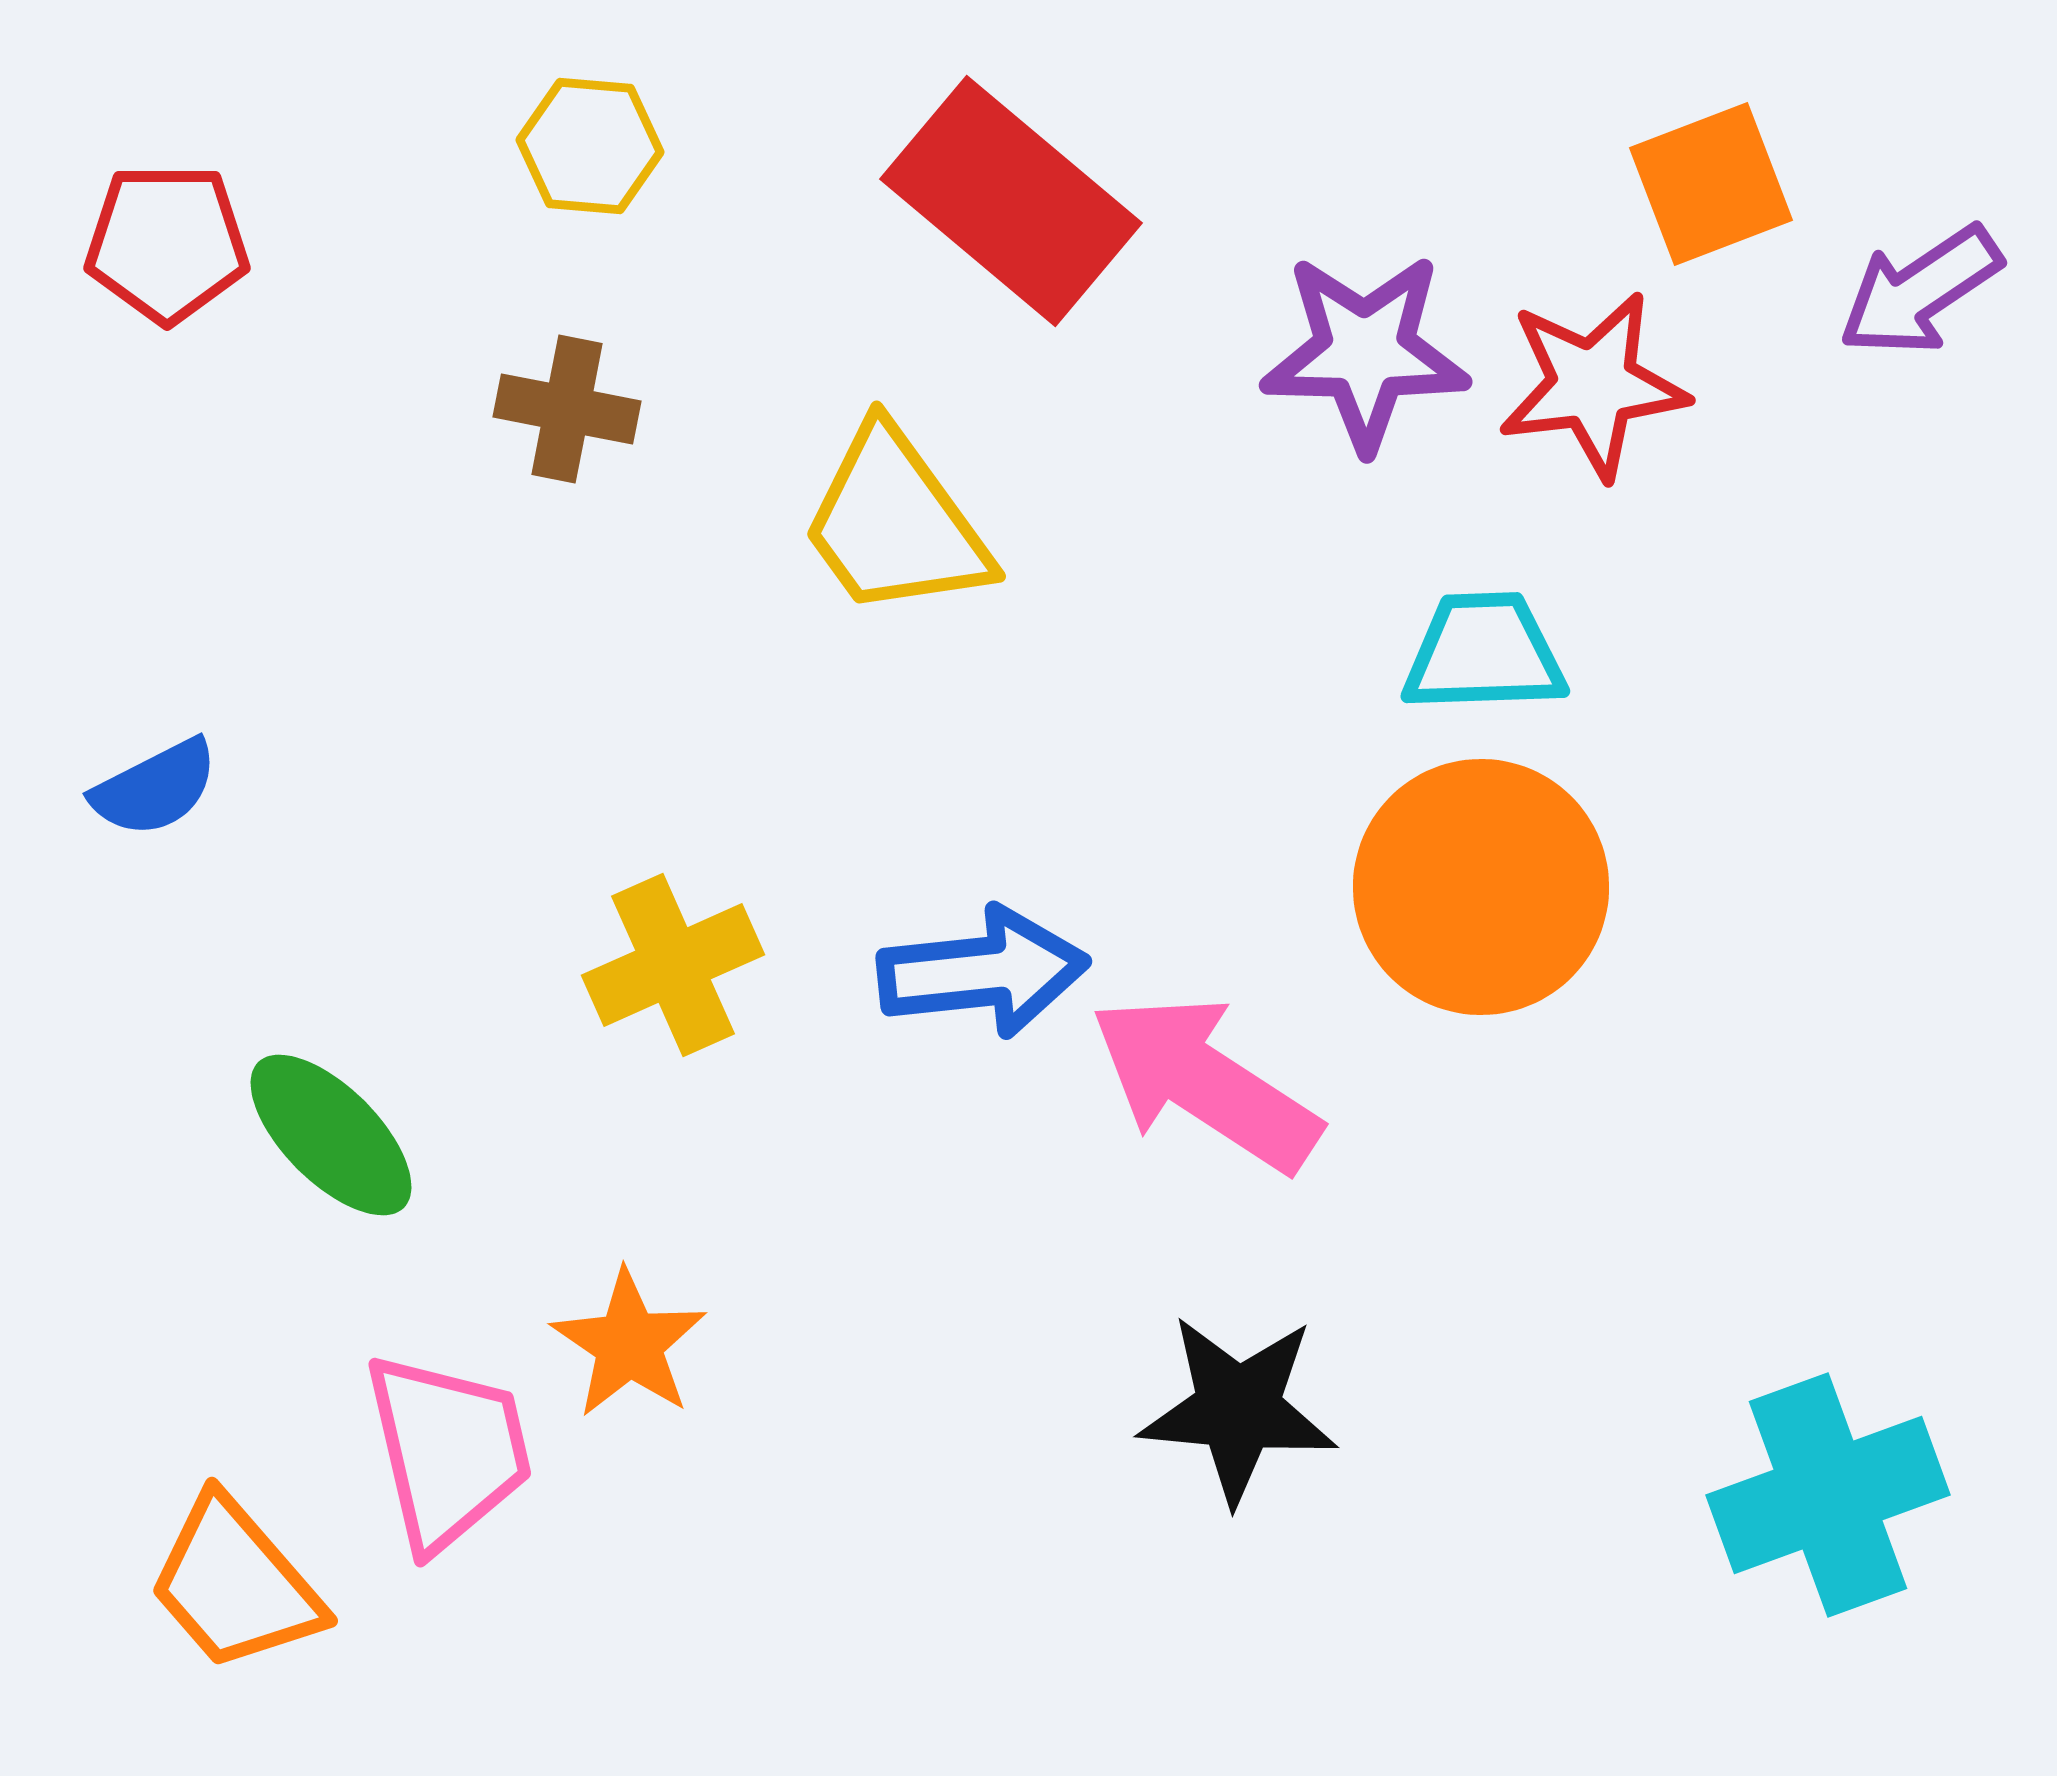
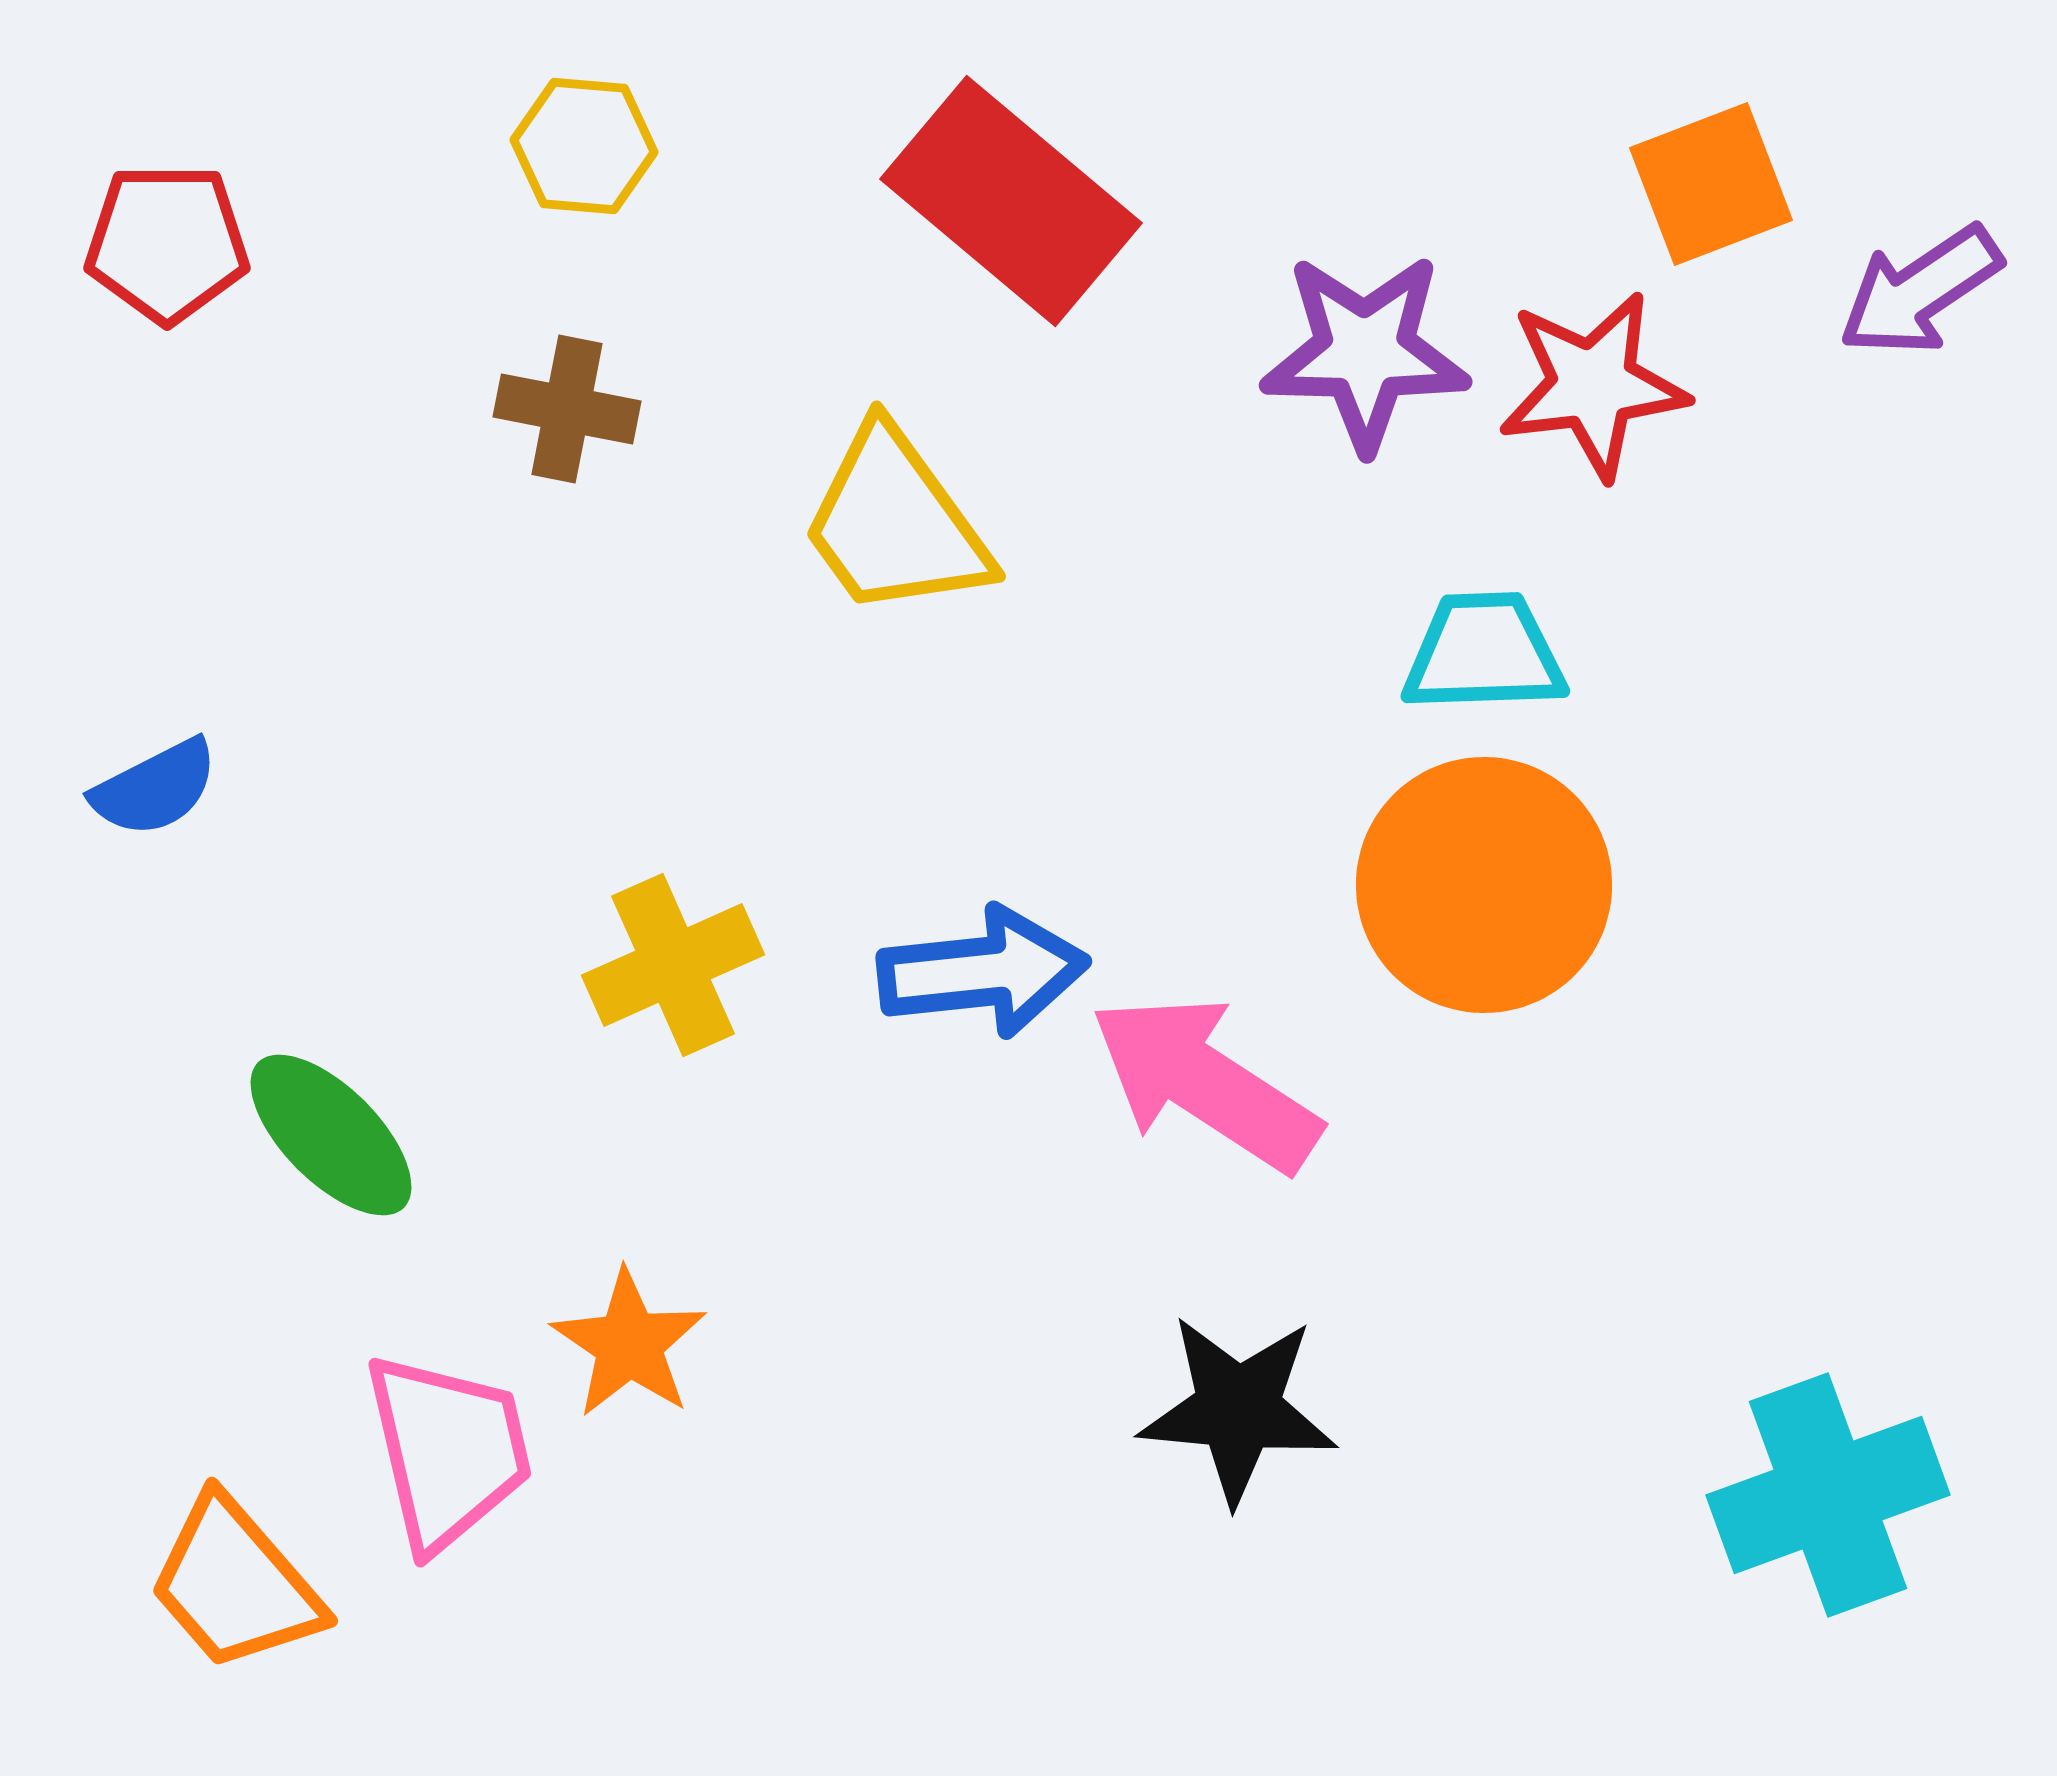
yellow hexagon: moved 6 px left
orange circle: moved 3 px right, 2 px up
